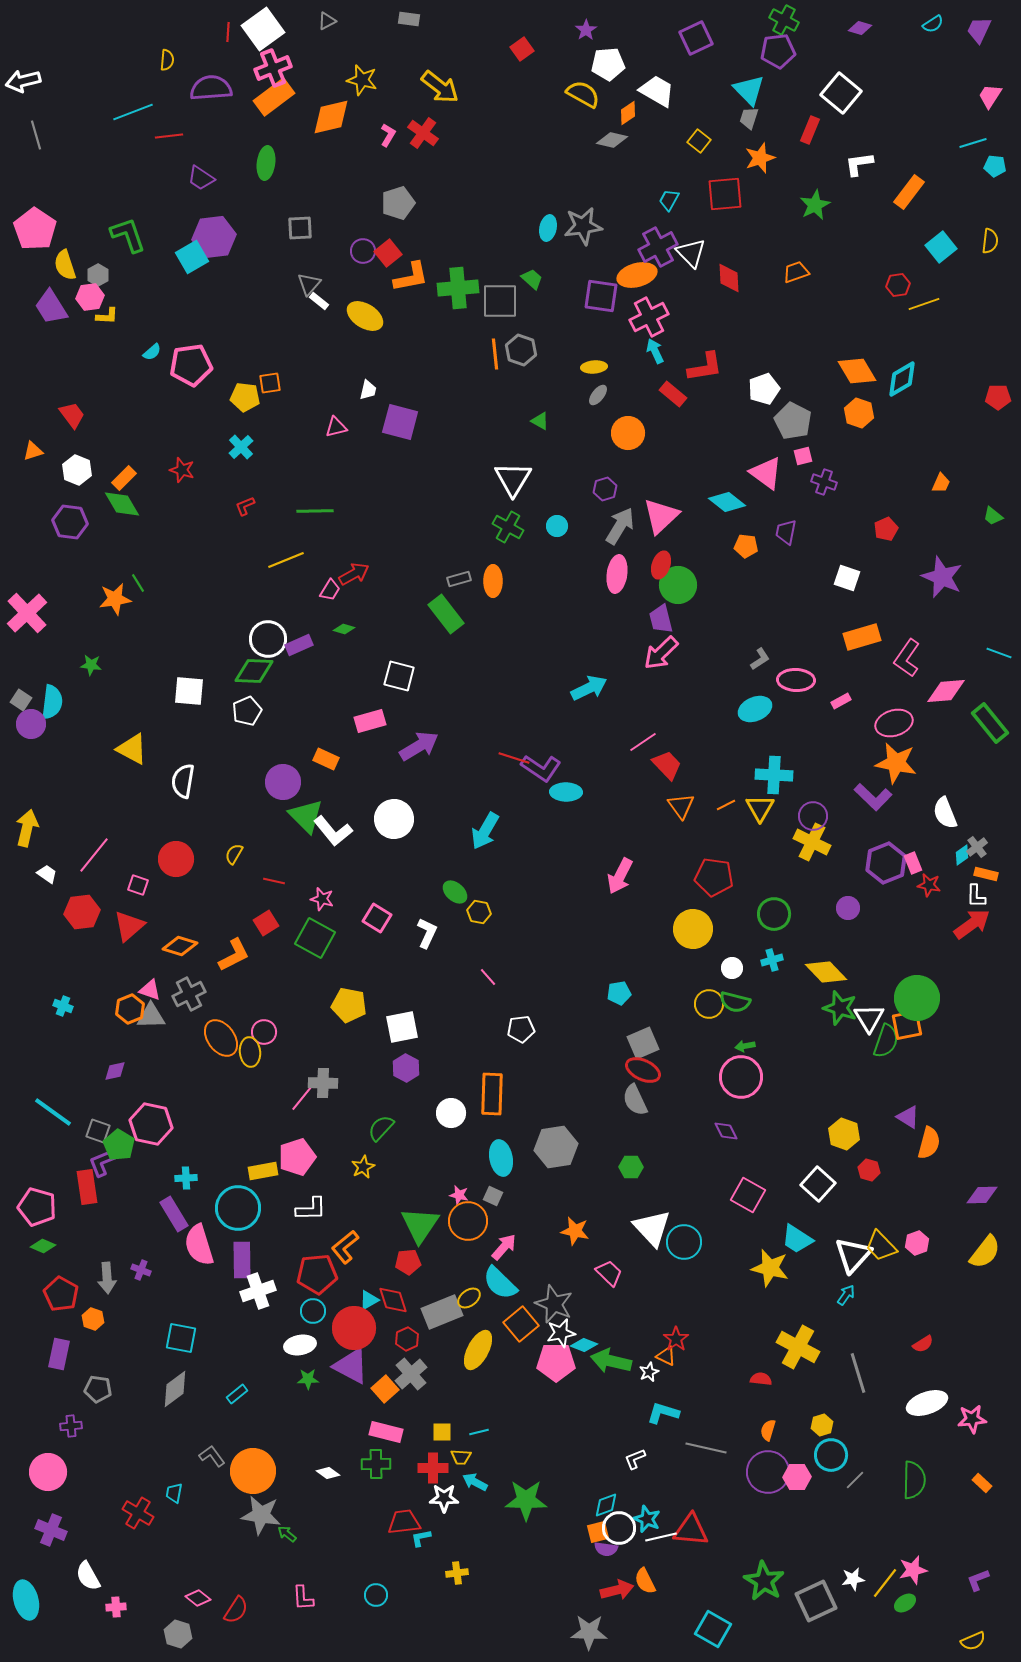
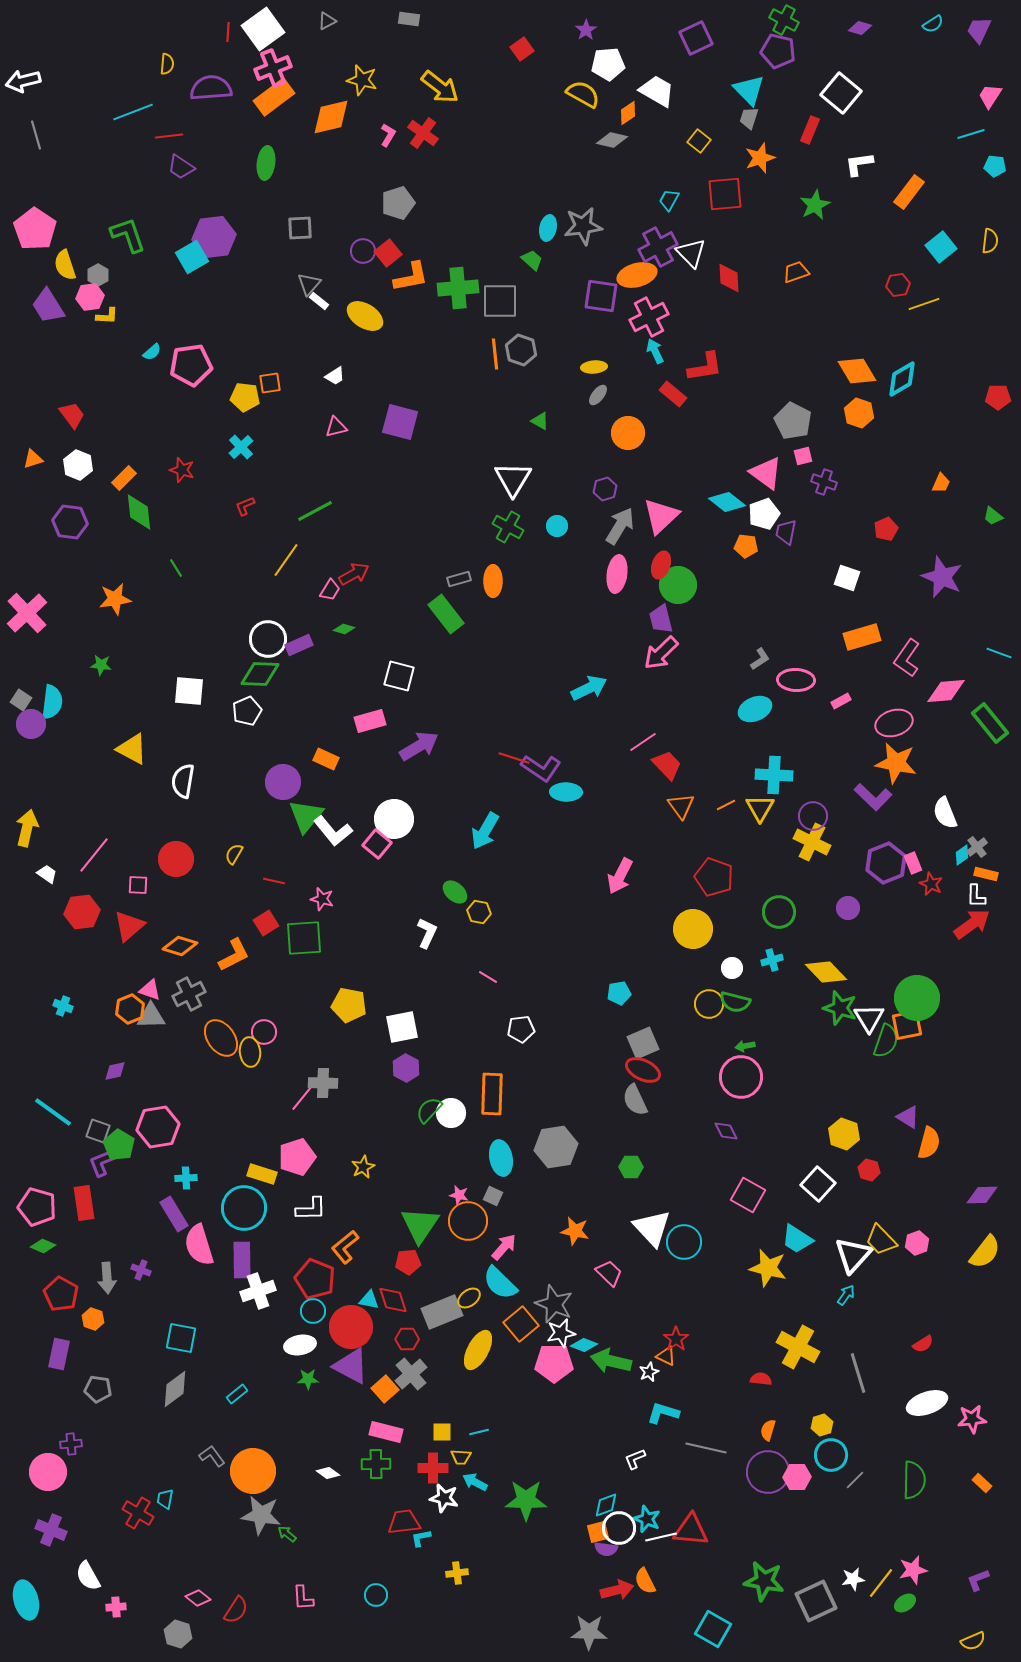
purple pentagon at (778, 51): rotated 20 degrees clockwise
yellow semicircle at (167, 60): moved 4 px down
cyan line at (973, 143): moved 2 px left, 9 px up
purple trapezoid at (201, 178): moved 20 px left, 11 px up
green trapezoid at (532, 279): moved 19 px up
purple trapezoid at (51, 307): moved 3 px left, 1 px up
white pentagon at (764, 389): moved 125 px down
white trapezoid at (368, 390): moved 33 px left, 14 px up; rotated 45 degrees clockwise
orange triangle at (33, 451): moved 8 px down
white hexagon at (77, 470): moved 1 px right, 5 px up
green diamond at (122, 504): moved 17 px right, 8 px down; rotated 24 degrees clockwise
green line at (315, 511): rotated 27 degrees counterclockwise
yellow line at (286, 560): rotated 33 degrees counterclockwise
green line at (138, 583): moved 38 px right, 15 px up
green star at (91, 665): moved 10 px right
green diamond at (254, 671): moved 6 px right, 3 px down
green triangle at (306, 816): rotated 24 degrees clockwise
red pentagon at (714, 877): rotated 12 degrees clockwise
pink square at (138, 885): rotated 15 degrees counterclockwise
red star at (929, 885): moved 2 px right, 1 px up; rotated 15 degrees clockwise
green circle at (774, 914): moved 5 px right, 2 px up
pink square at (377, 918): moved 74 px up; rotated 8 degrees clockwise
green square at (315, 938): moved 11 px left; rotated 33 degrees counterclockwise
pink line at (488, 977): rotated 18 degrees counterclockwise
pink hexagon at (151, 1124): moved 7 px right, 3 px down; rotated 21 degrees counterclockwise
green semicircle at (381, 1128): moved 48 px right, 18 px up
yellow rectangle at (263, 1171): moved 1 px left, 3 px down; rotated 28 degrees clockwise
red rectangle at (87, 1187): moved 3 px left, 16 px down
cyan circle at (238, 1208): moved 6 px right
yellow trapezoid at (881, 1246): moved 6 px up
yellow star at (770, 1268): moved 2 px left
red pentagon at (317, 1274): moved 2 px left, 5 px down; rotated 27 degrees clockwise
cyan triangle at (369, 1300): rotated 40 degrees clockwise
red circle at (354, 1328): moved 3 px left, 1 px up
red hexagon at (407, 1339): rotated 25 degrees clockwise
pink pentagon at (556, 1362): moved 2 px left, 1 px down
purple cross at (71, 1426): moved 18 px down
cyan trapezoid at (174, 1493): moved 9 px left, 6 px down
white star at (444, 1498): rotated 12 degrees clockwise
green star at (764, 1581): rotated 21 degrees counterclockwise
yellow line at (885, 1583): moved 4 px left
